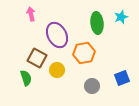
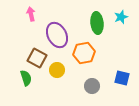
blue square: rotated 35 degrees clockwise
